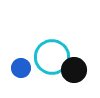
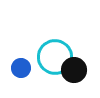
cyan circle: moved 3 px right
